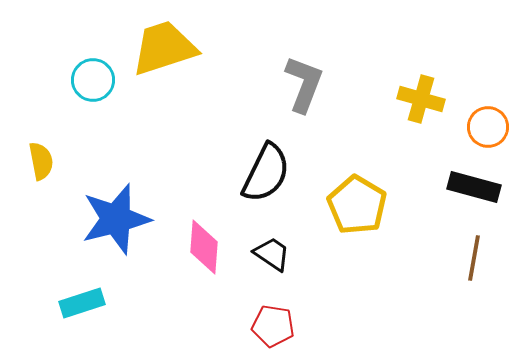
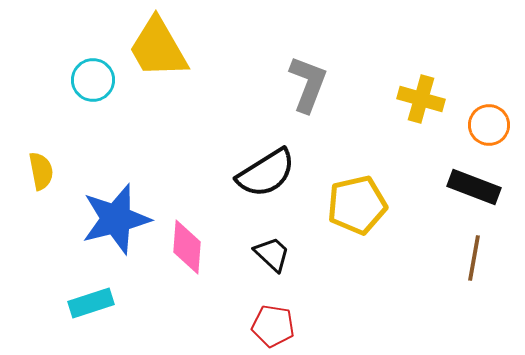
yellow trapezoid: moved 6 px left; rotated 102 degrees counterclockwise
gray L-shape: moved 4 px right
orange circle: moved 1 px right, 2 px up
yellow semicircle: moved 10 px down
black semicircle: rotated 32 degrees clockwise
black rectangle: rotated 6 degrees clockwise
yellow pentagon: rotated 28 degrees clockwise
pink diamond: moved 17 px left
black trapezoid: rotated 9 degrees clockwise
cyan rectangle: moved 9 px right
